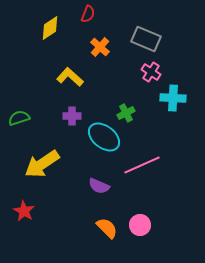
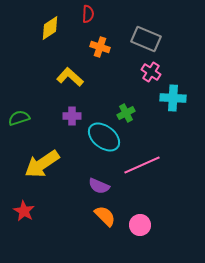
red semicircle: rotated 18 degrees counterclockwise
orange cross: rotated 24 degrees counterclockwise
orange semicircle: moved 2 px left, 12 px up
